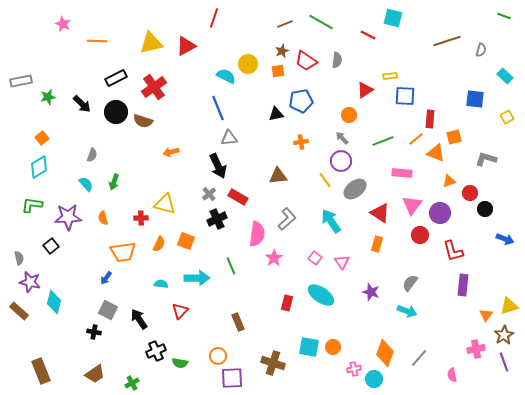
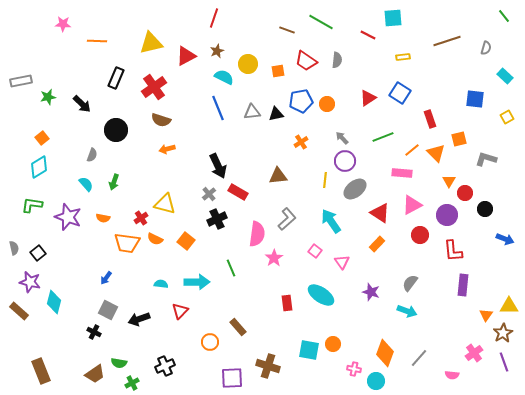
green line at (504, 16): rotated 32 degrees clockwise
cyan square at (393, 18): rotated 18 degrees counterclockwise
pink star at (63, 24): rotated 21 degrees counterclockwise
brown line at (285, 24): moved 2 px right, 6 px down; rotated 42 degrees clockwise
red triangle at (186, 46): moved 10 px down
gray semicircle at (481, 50): moved 5 px right, 2 px up
brown star at (282, 51): moved 65 px left
cyan semicircle at (226, 76): moved 2 px left, 1 px down
yellow rectangle at (390, 76): moved 13 px right, 19 px up
black rectangle at (116, 78): rotated 40 degrees counterclockwise
red triangle at (365, 90): moved 3 px right, 8 px down
blue square at (405, 96): moved 5 px left, 3 px up; rotated 30 degrees clockwise
black circle at (116, 112): moved 18 px down
orange circle at (349, 115): moved 22 px left, 11 px up
red rectangle at (430, 119): rotated 24 degrees counterclockwise
brown semicircle at (143, 121): moved 18 px right, 1 px up
orange square at (454, 137): moved 5 px right, 2 px down
gray triangle at (229, 138): moved 23 px right, 26 px up
orange line at (416, 139): moved 4 px left, 11 px down
green line at (383, 141): moved 4 px up
orange cross at (301, 142): rotated 24 degrees counterclockwise
orange arrow at (171, 152): moved 4 px left, 3 px up
orange triangle at (436, 153): rotated 24 degrees clockwise
purple circle at (341, 161): moved 4 px right
yellow line at (325, 180): rotated 42 degrees clockwise
orange triangle at (449, 181): rotated 40 degrees counterclockwise
red circle at (470, 193): moved 5 px left
red rectangle at (238, 197): moved 5 px up
pink triangle at (412, 205): rotated 25 degrees clockwise
purple circle at (440, 213): moved 7 px right, 2 px down
purple star at (68, 217): rotated 24 degrees clockwise
orange semicircle at (103, 218): rotated 64 degrees counterclockwise
red cross at (141, 218): rotated 32 degrees counterclockwise
orange square at (186, 241): rotated 18 degrees clockwise
orange semicircle at (159, 244): moved 4 px left, 5 px up; rotated 91 degrees clockwise
orange rectangle at (377, 244): rotated 28 degrees clockwise
black square at (51, 246): moved 13 px left, 7 px down
red L-shape at (453, 251): rotated 10 degrees clockwise
orange trapezoid at (123, 252): moved 4 px right, 9 px up; rotated 16 degrees clockwise
gray semicircle at (19, 258): moved 5 px left, 10 px up
pink square at (315, 258): moved 7 px up
green line at (231, 266): moved 2 px down
cyan arrow at (197, 278): moved 4 px down
red rectangle at (287, 303): rotated 21 degrees counterclockwise
yellow triangle at (509, 306): rotated 18 degrees clockwise
black arrow at (139, 319): rotated 75 degrees counterclockwise
brown rectangle at (238, 322): moved 5 px down; rotated 18 degrees counterclockwise
black cross at (94, 332): rotated 16 degrees clockwise
brown star at (504, 335): moved 1 px left, 2 px up
cyan square at (309, 347): moved 3 px down
orange circle at (333, 347): moved 3 px up
pink cross at (476, 349): moved 2 px left, 4 px down; rotated 24 degrees counterclockwise
black cross at (156, 351): moved 9 px right, 15 px down
orange circle at (218, 356): moved 8 px left, 14 px up
green semicircle at (180, 363): moved 61 px left
brown cross at (273, 363): moved 5 px left, 3 px down
pink cross at (354, 369): rotated 24 degrees clockwise
pink semicircle at (452, 375): rotated 72 degrees counterclockwise
cyan circle at (374, 379): moved 2 px right, 2 px down
